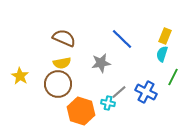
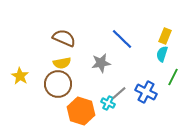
gray line: moved 1 px down
cyan cross: rotated 16 degrees clockwise
